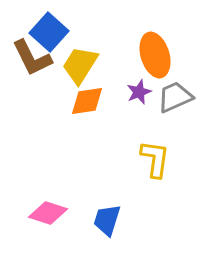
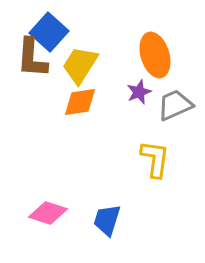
brown L-shape: rotated 30 degrees clockwise
gray trapezoid: moved 8 px down
orange diamond: moved 7 px left, 1 px down
